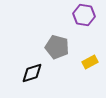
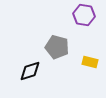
yellow rectangle: rotated 42 degrees clockwise
black diamond: moved 2 px left, 2 px up
